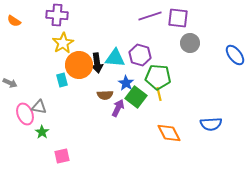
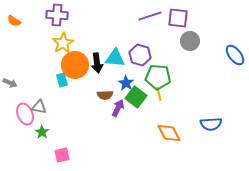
gray circle: moved 2 px up
orange circle: moved 4 px left
pink square: moved 1 px up
